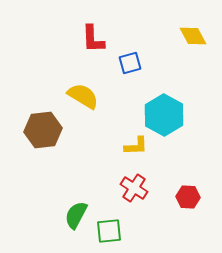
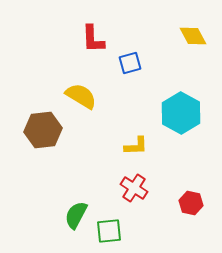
yellow semicircle: moved 2 px left
cyan hexagon: moved 17 px right, 2 px up
red hexagon: moved 3 px right, 6 px down; rotated 10 degrees clockwise
